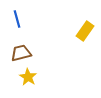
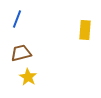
blue line: rotated 36 degrees clockwise
yellow rectangle: moved 1 px up; rotated 30 degrees counterclockwise
